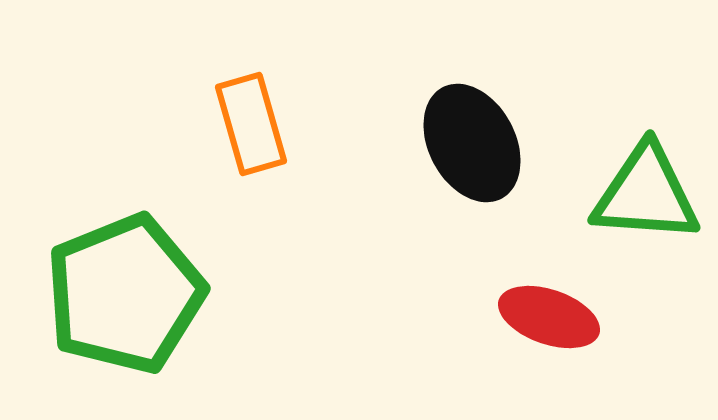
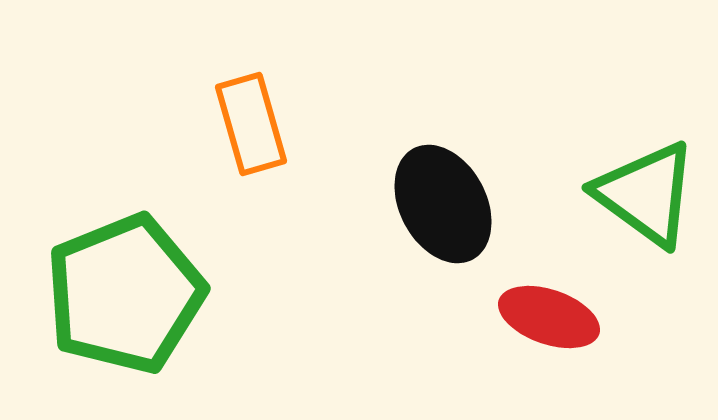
black ellipse: moved 29 px left, 61 px down
green triangle: rotated 32 degrees clockwise
